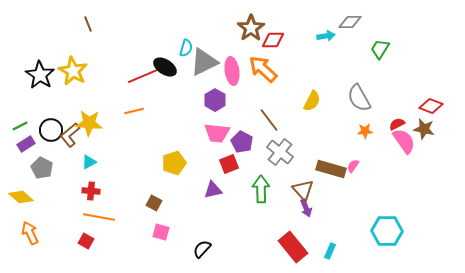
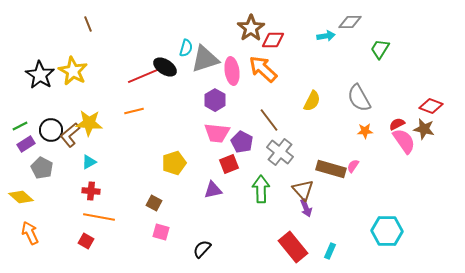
gray triangle at (204, 62): moved 1 px right, 3 px up; rotated 8 degrees clockwise
